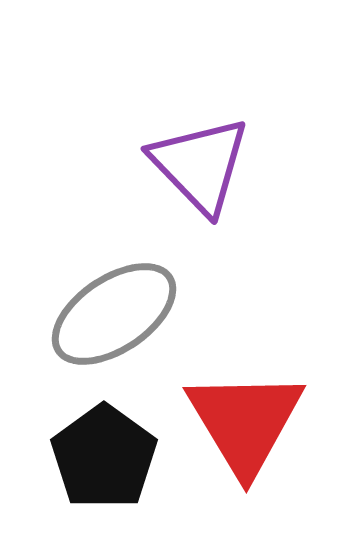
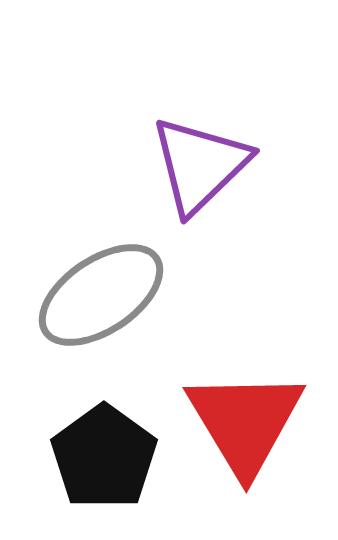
purple triangle: rotated 30 degrees clockwise
gray ellipse: moved 13 px left, 19 px up
